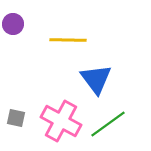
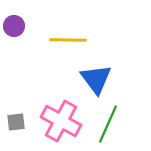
purple circle: moved 1 px right, 2 px down
gray square: moved 4 px down; rotated 18 degrees counterclockwise
green line: rotated 30 degrees counterclockwise
